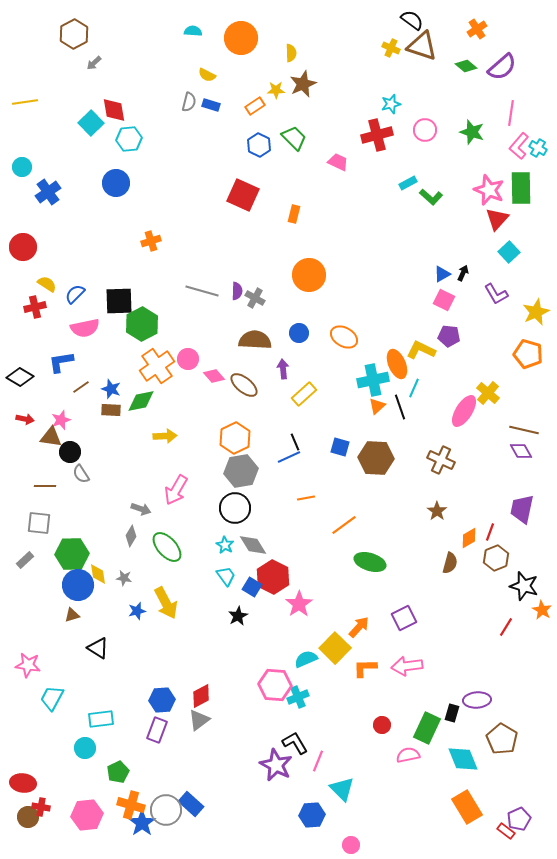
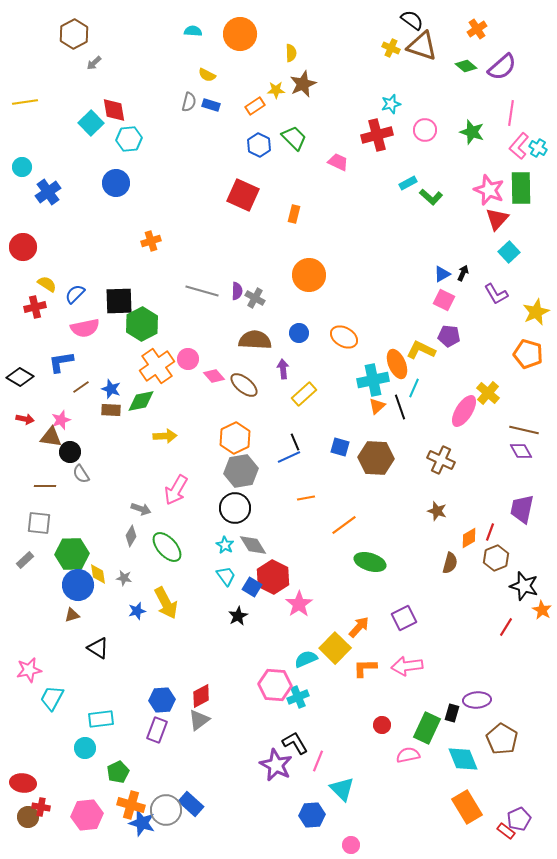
orange circle at (241, 38): moved 1 px left, 4 px up
brown star at (437, 511): rotated 18 degrees counterclockwise
pink star at (28, 665): moved 1 px right, 5 px down; rotated 20 degrees counterclockwise
blue star at (142, 823): rotated 20 degrees counterclockwise
